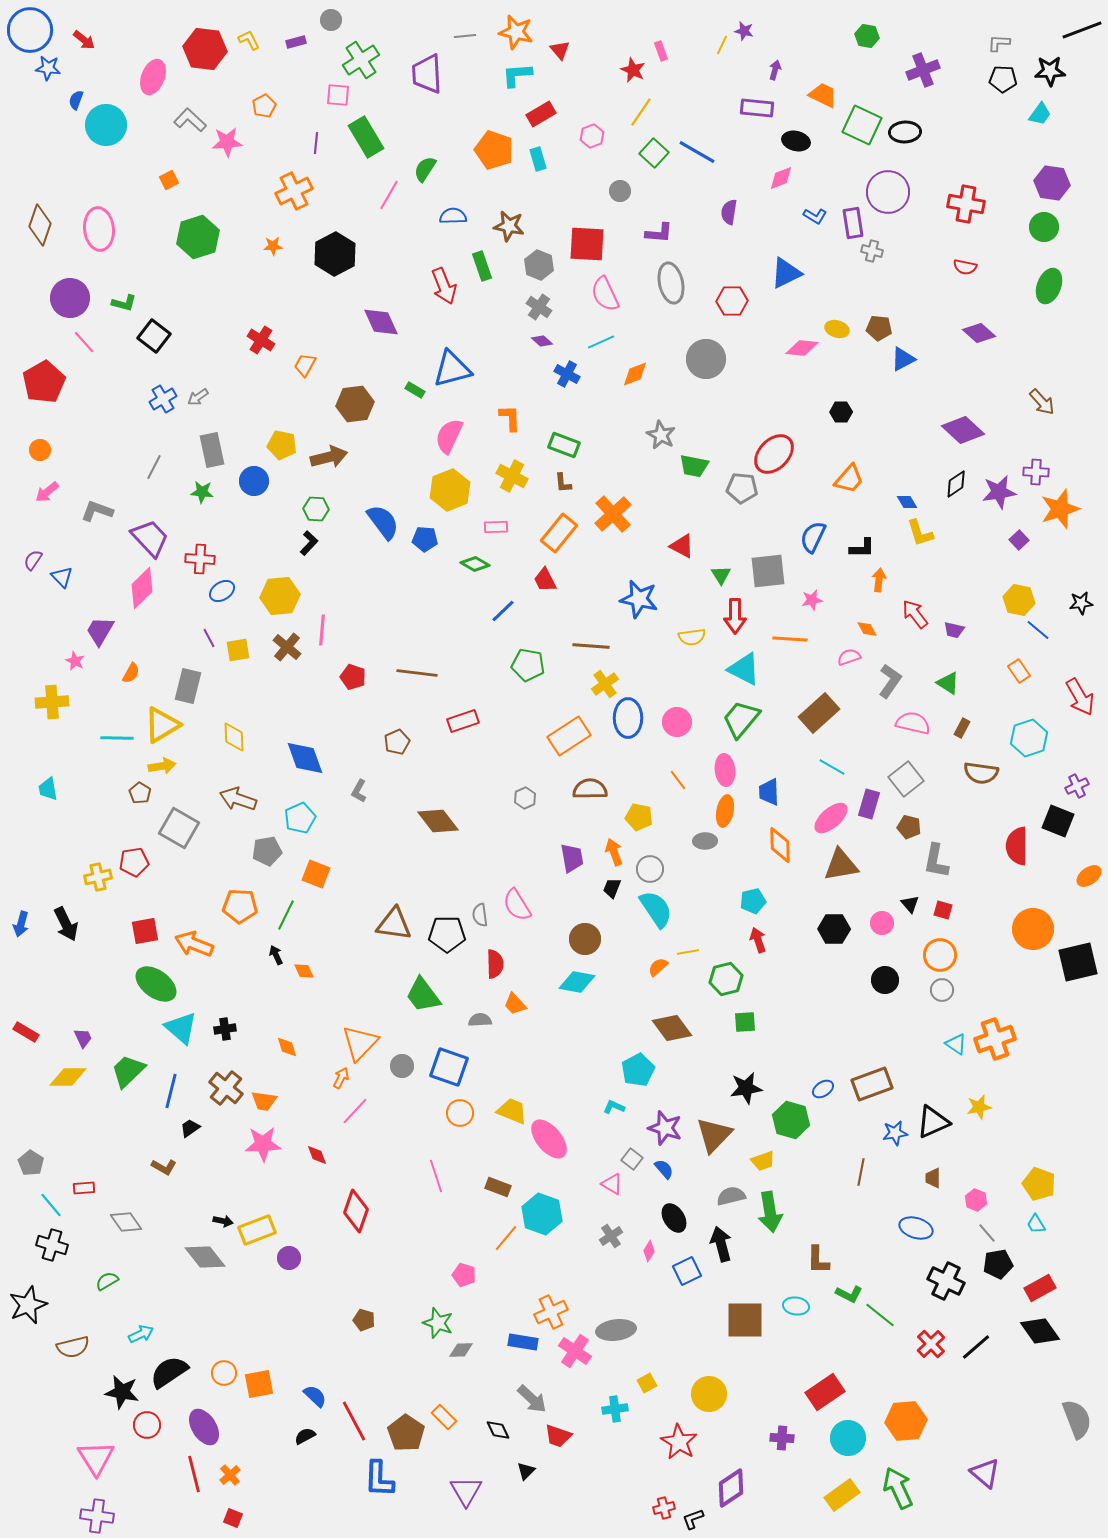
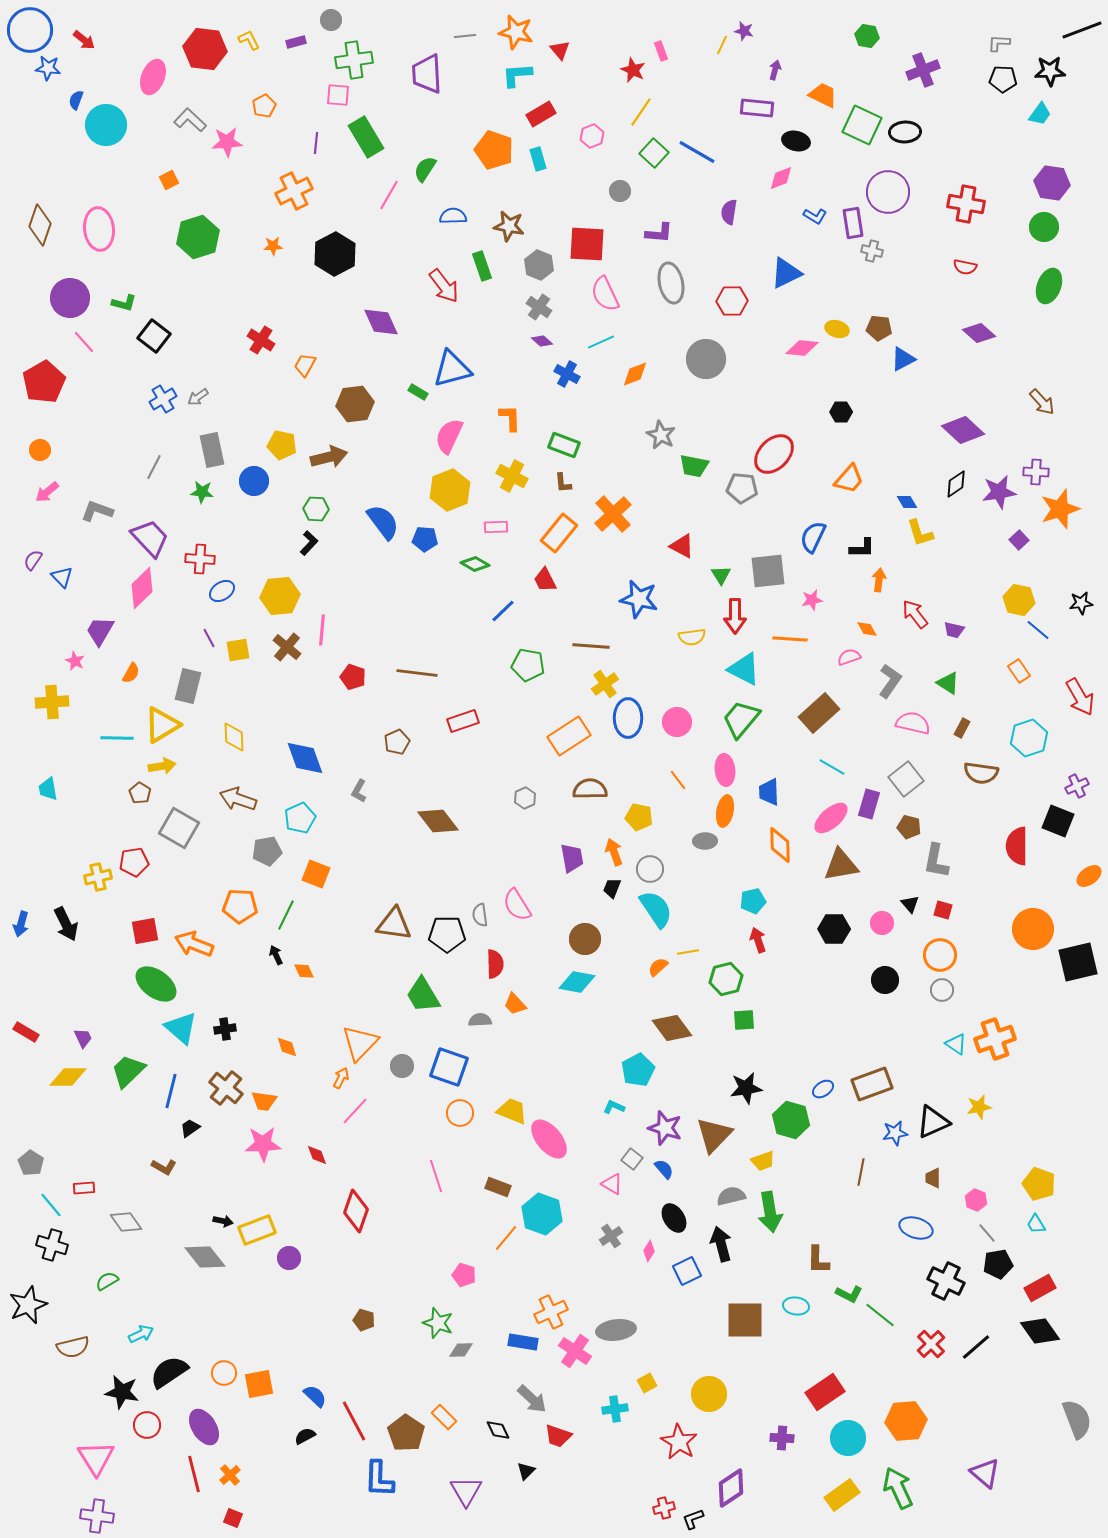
green cross at (361, 60): moved 7 px left; rotated 24 degrees clockwise
red arrow at (444, 286): rotated 15 degrees counterclockwise
green rectangle at (415, 390): moved 3 px right, 2 px down
green trapezoid at (423, 995): rotated 6 degrees clockwise
green square at (745, 1022): moved 1 px left, 2 px up
